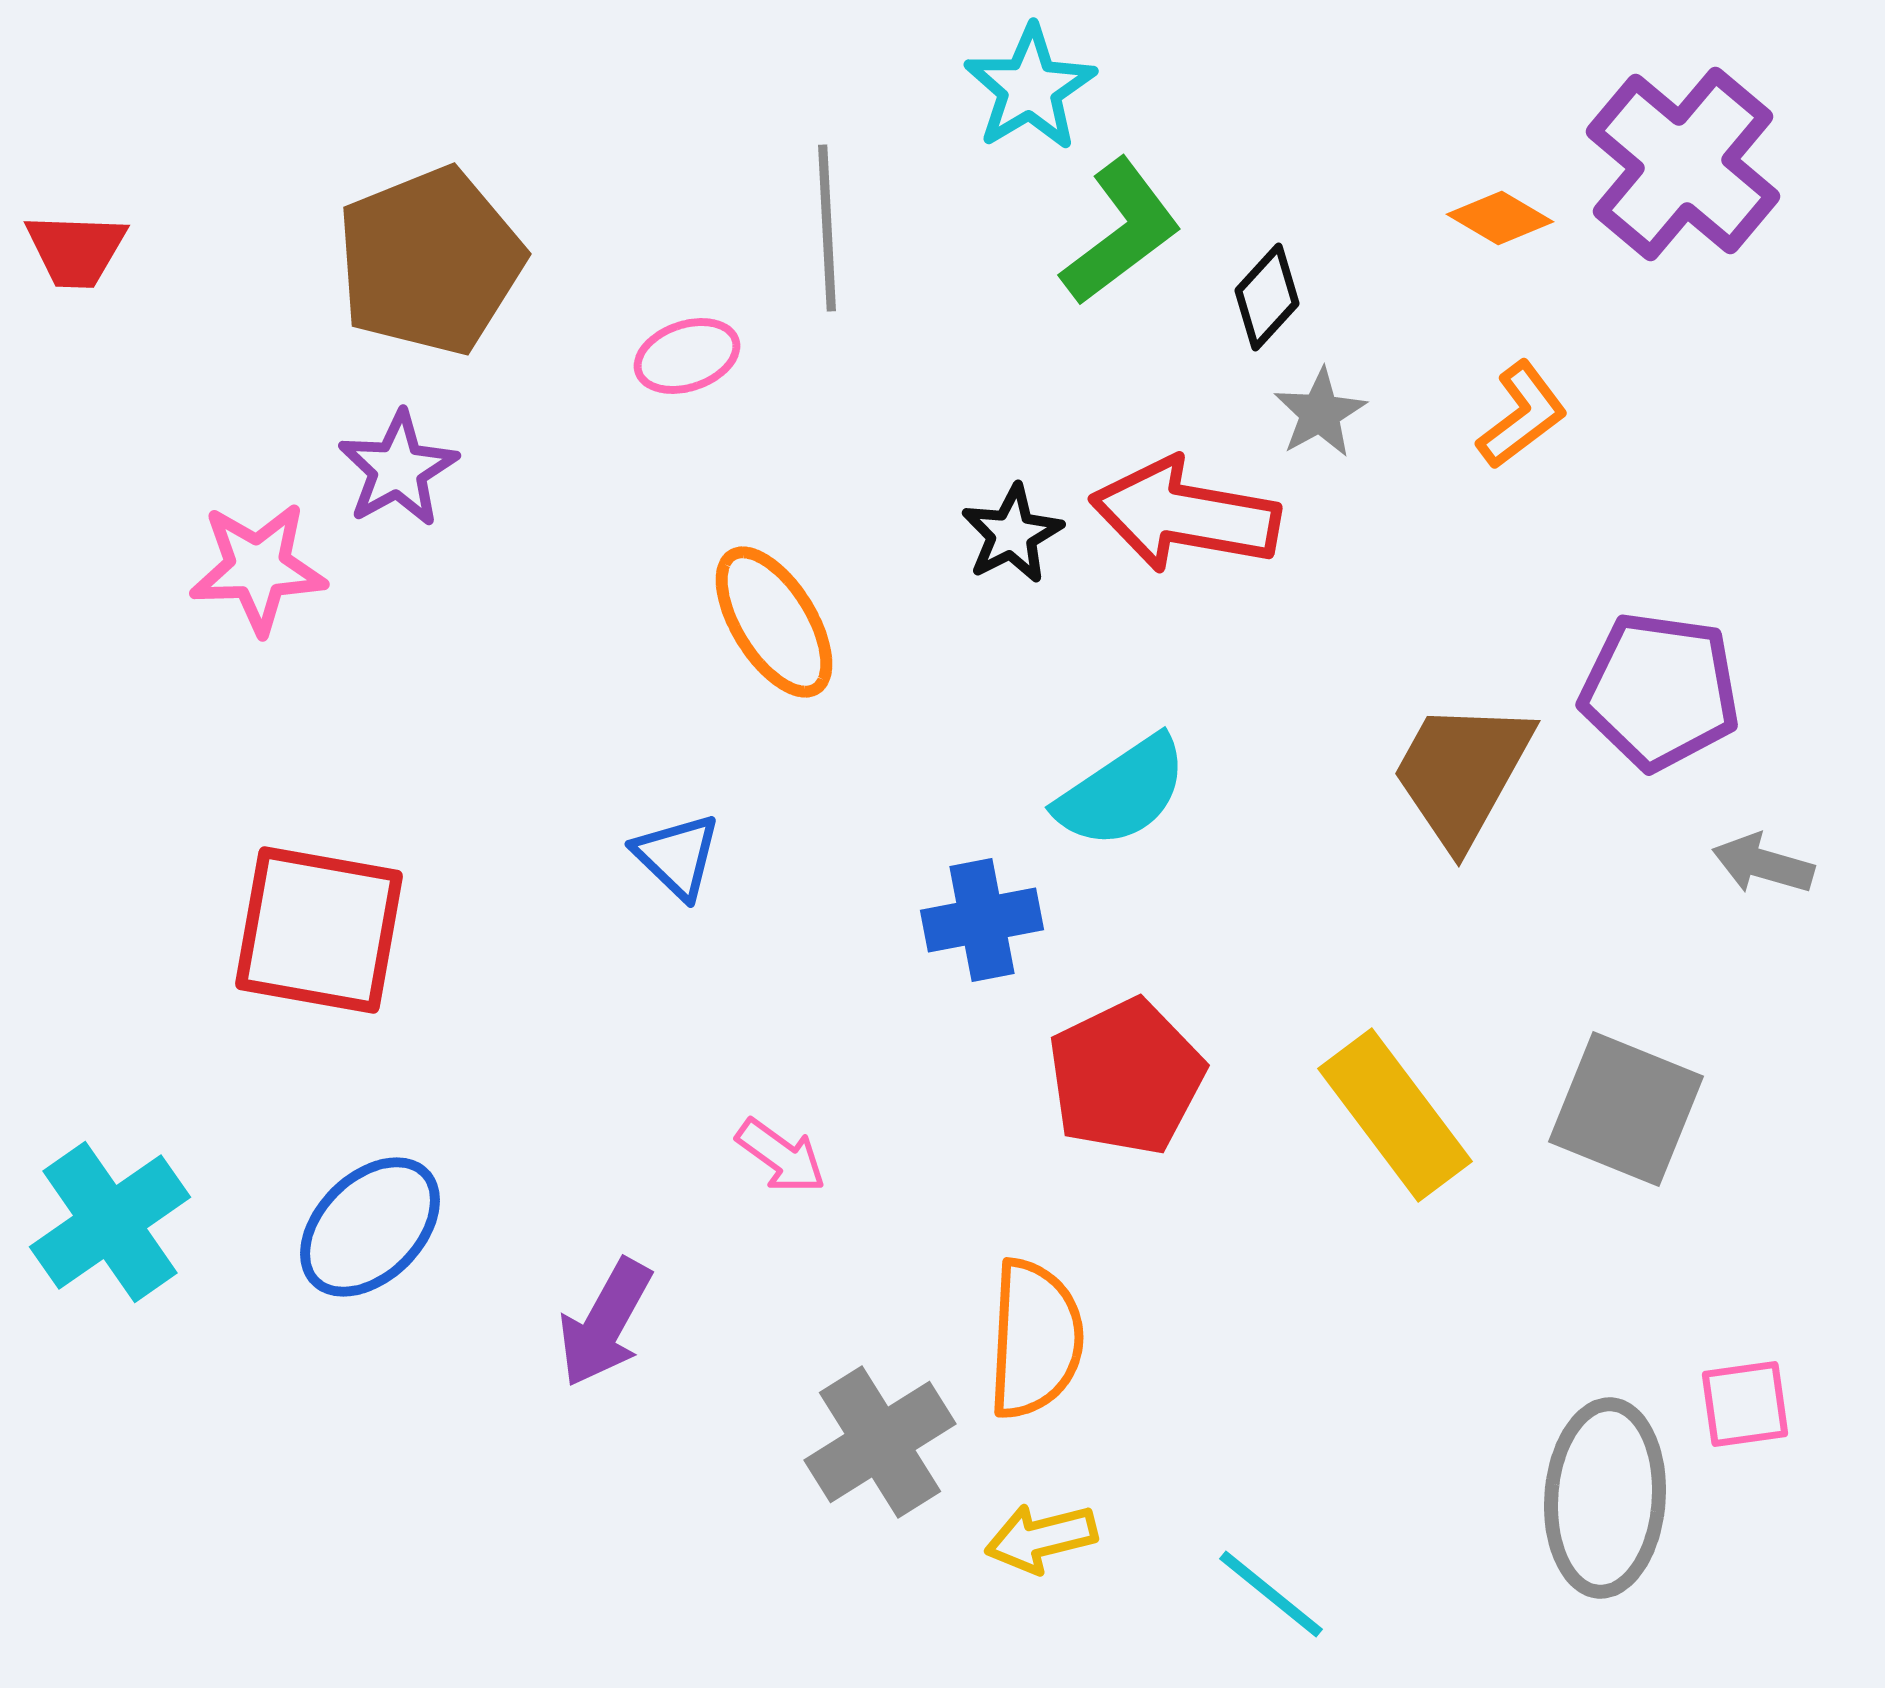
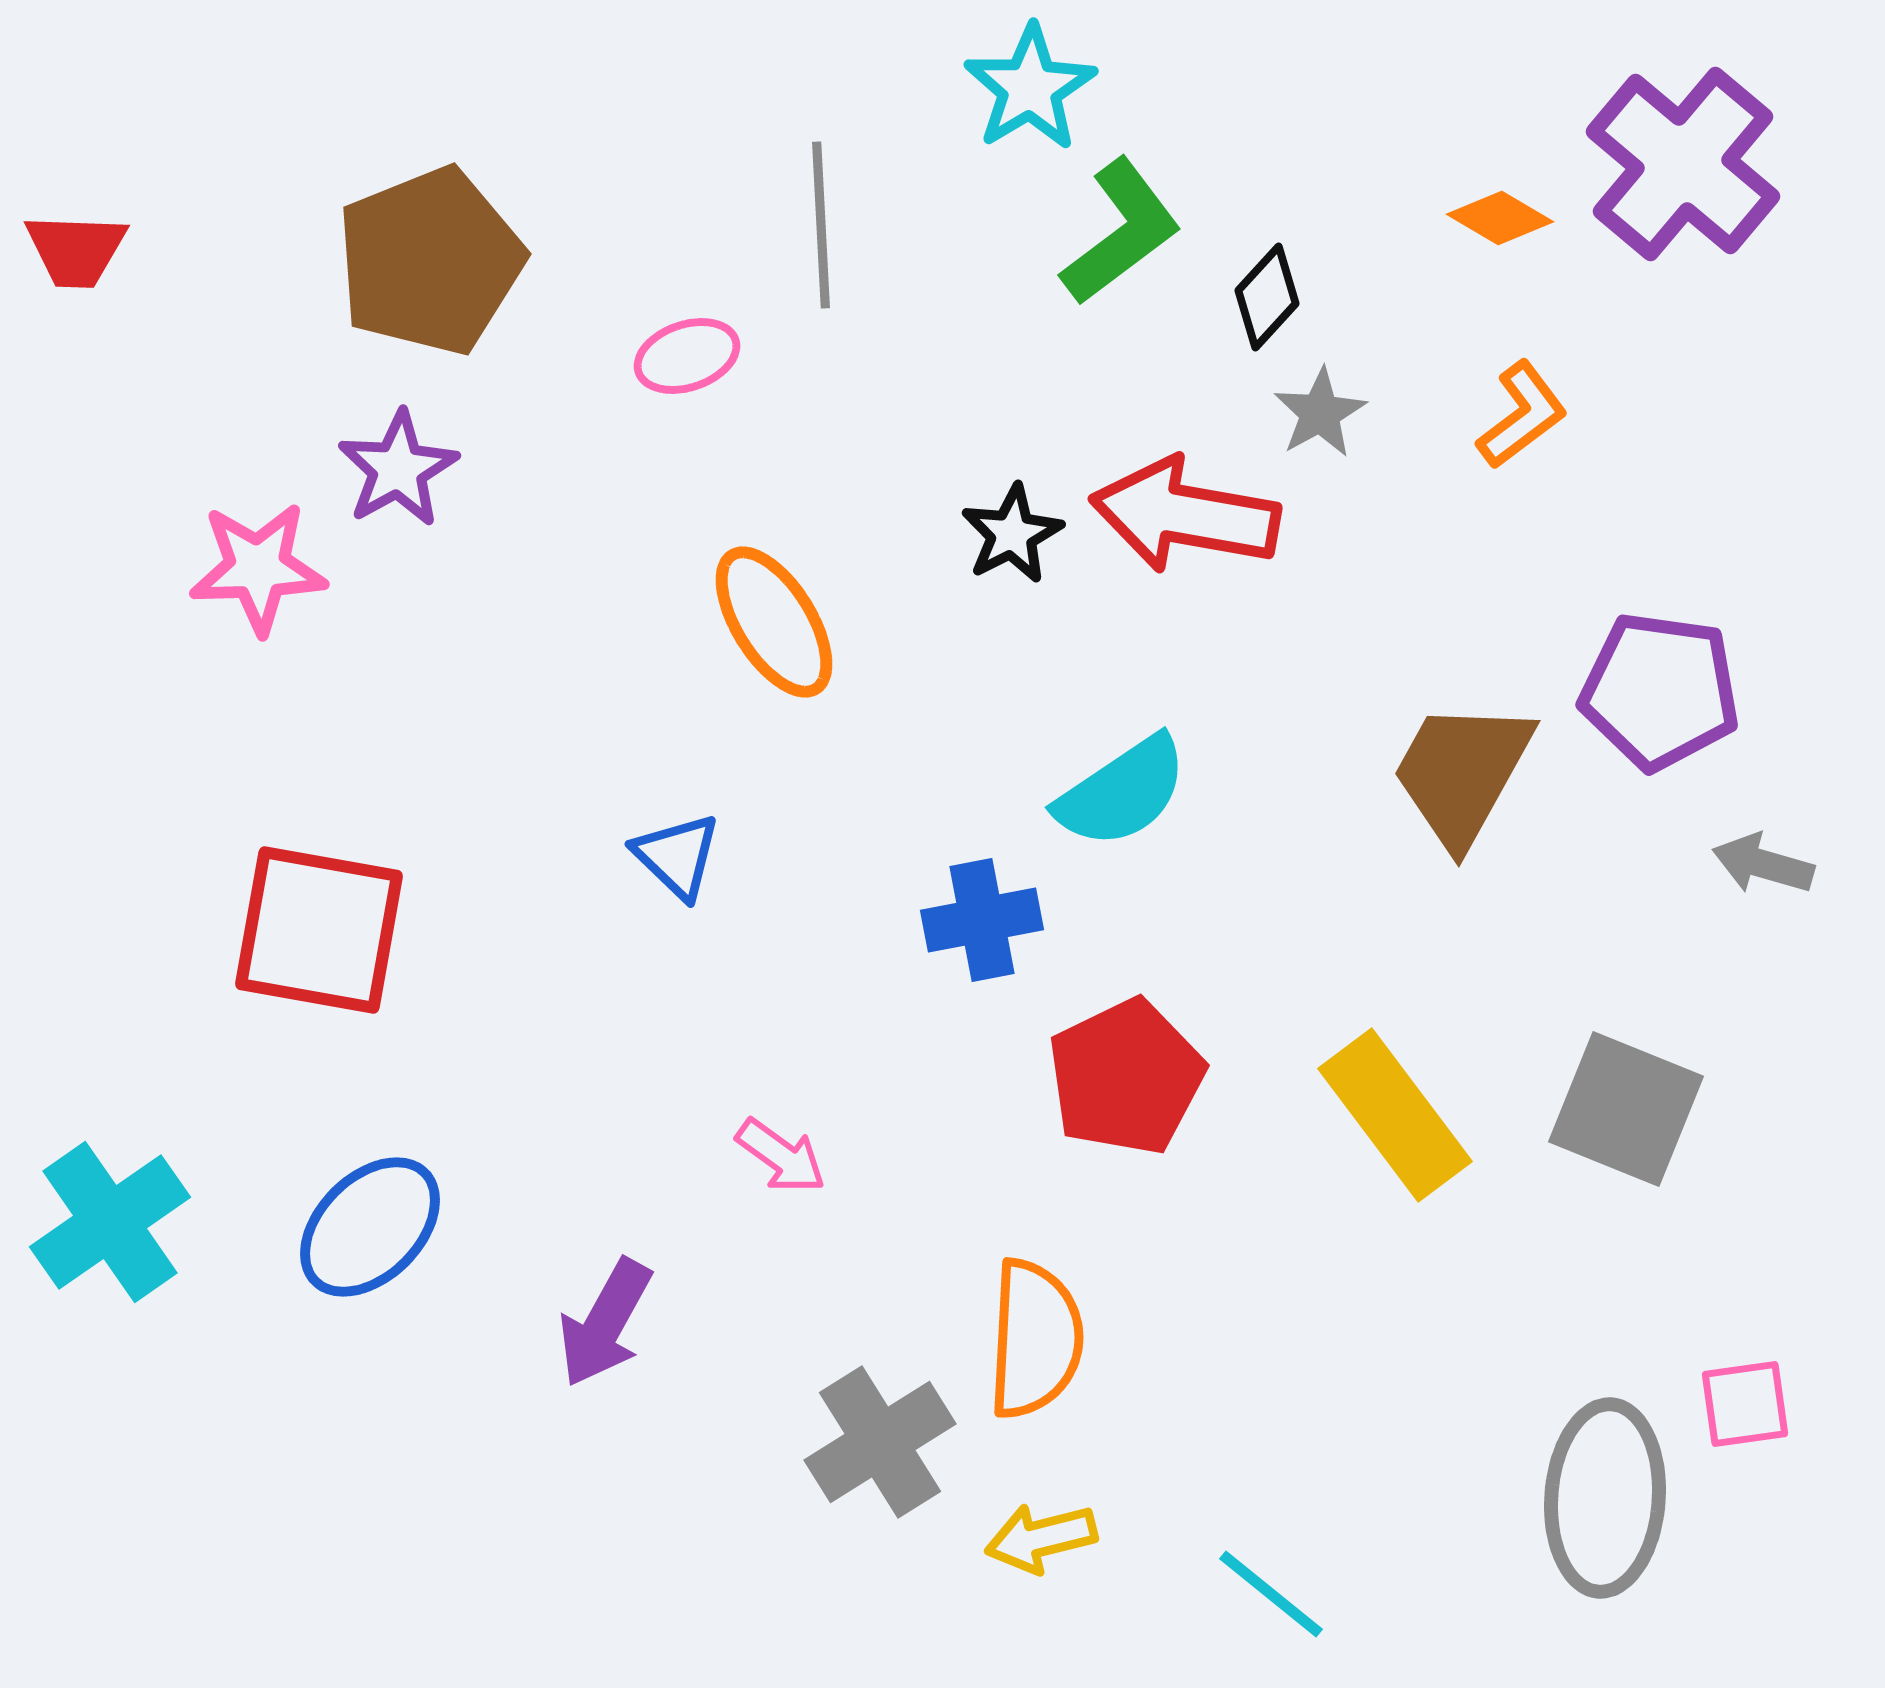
gray line: moved 6 px left, 3 px up
